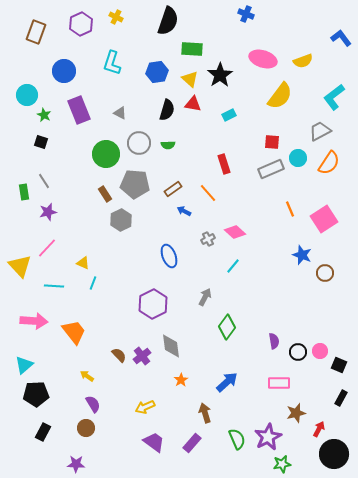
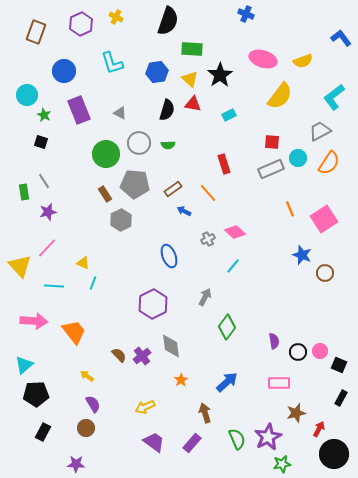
cyan L-shape at (112, 63): rotated 35 degrees counterclockwise
